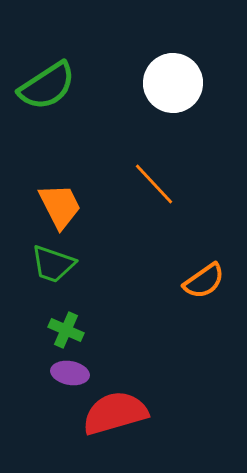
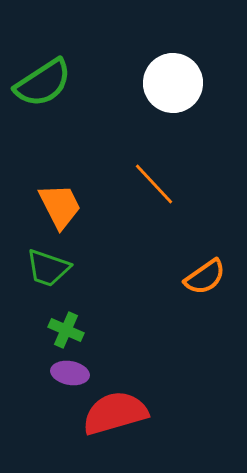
green semicircle: moved 4 px left, 3 px up
green trapezoid: moved 5 px left, 4 px down
orange semicircle: moved 1 px right, 4 px up
